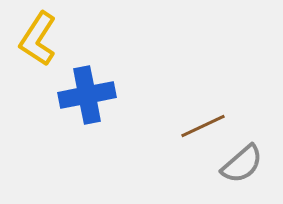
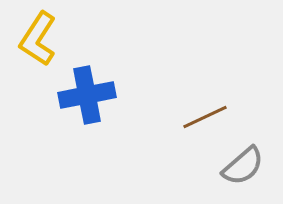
brown line: moved 2 px right, 9 px up
gray semicircle: moved 1 px right, 2 px down
